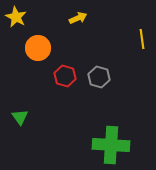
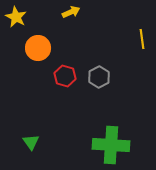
yellow arrow: moved 7 px left, 6 px up
gray hexagon: rotated 15 degrees clockwise
green triangle: moved 11 px right, 25 px down
